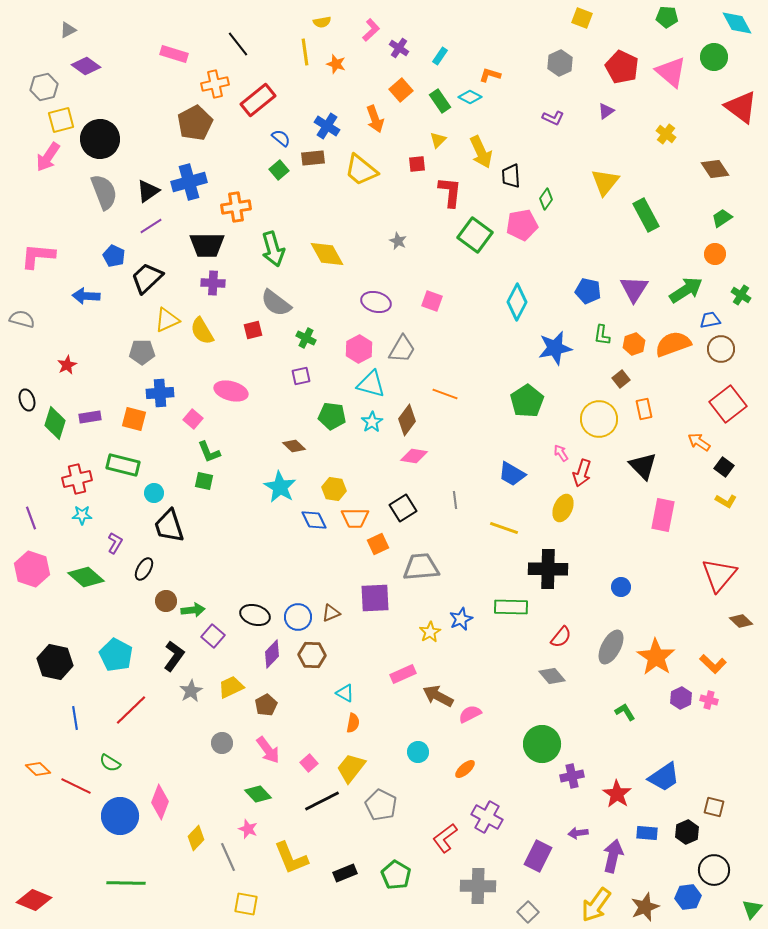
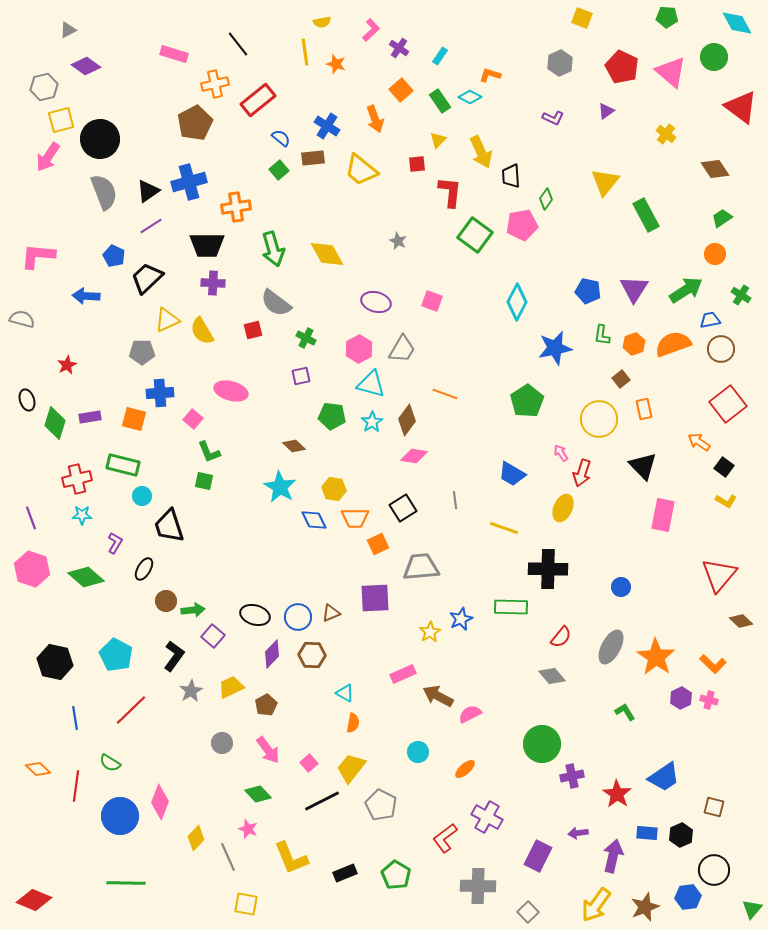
cyan circle at (154, 493): moved 12 px left, 3 px down
red line at (76, 786): rotated 72 degrees clockwise
black hexagon at (687, 832): moved 6 px left, 3 px down
